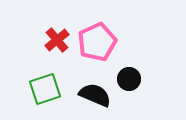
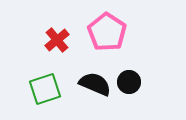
pink pentagon: moved 10 px right, 10 px up; rotated 15 degrees counterclockwise
black circle: moved 3 px down
black semicircle: moved 11 px up
